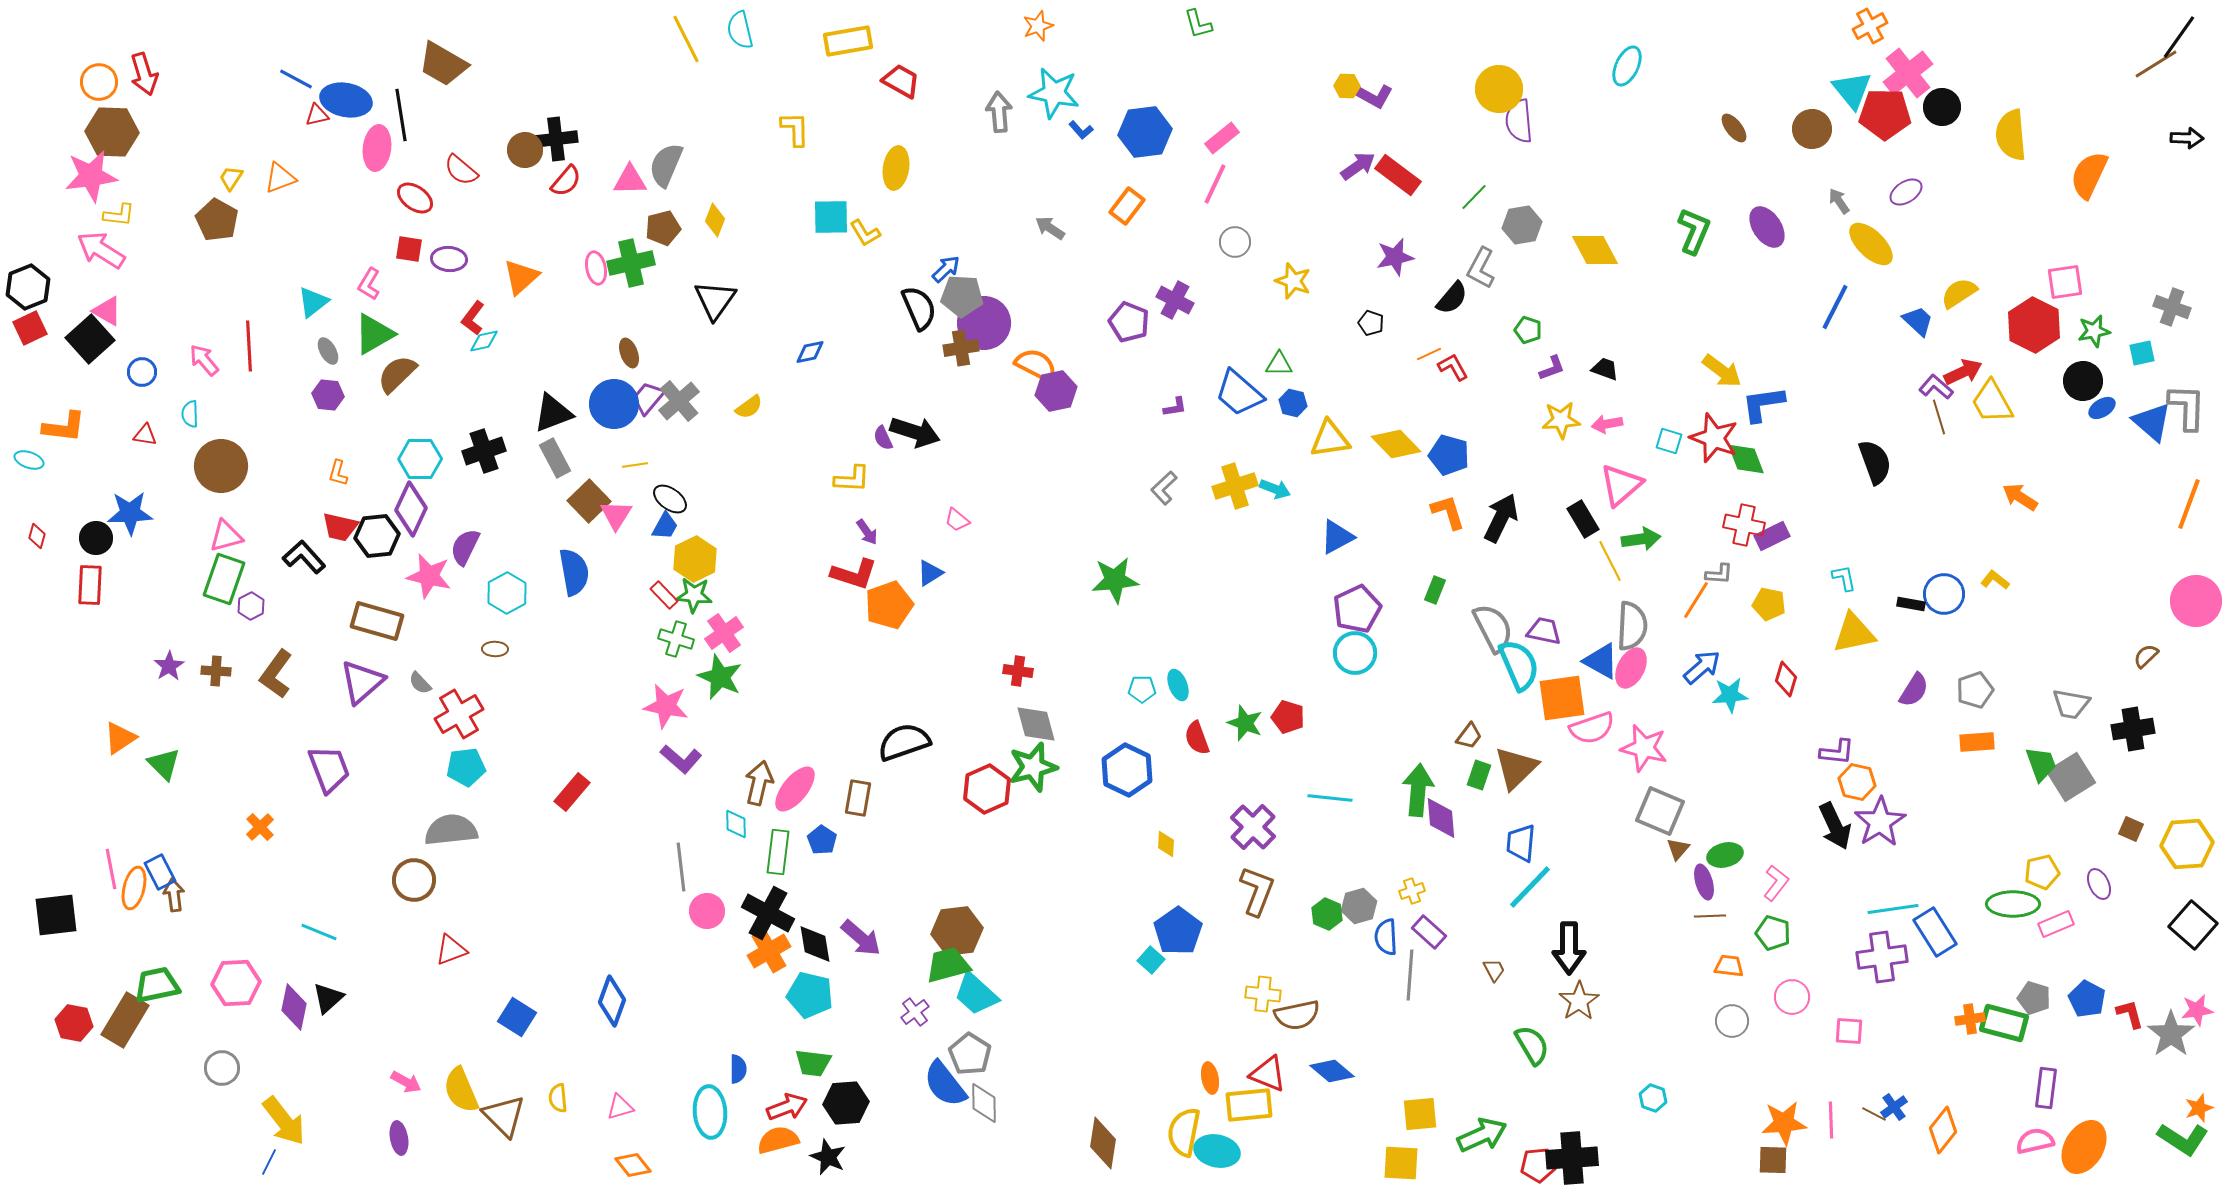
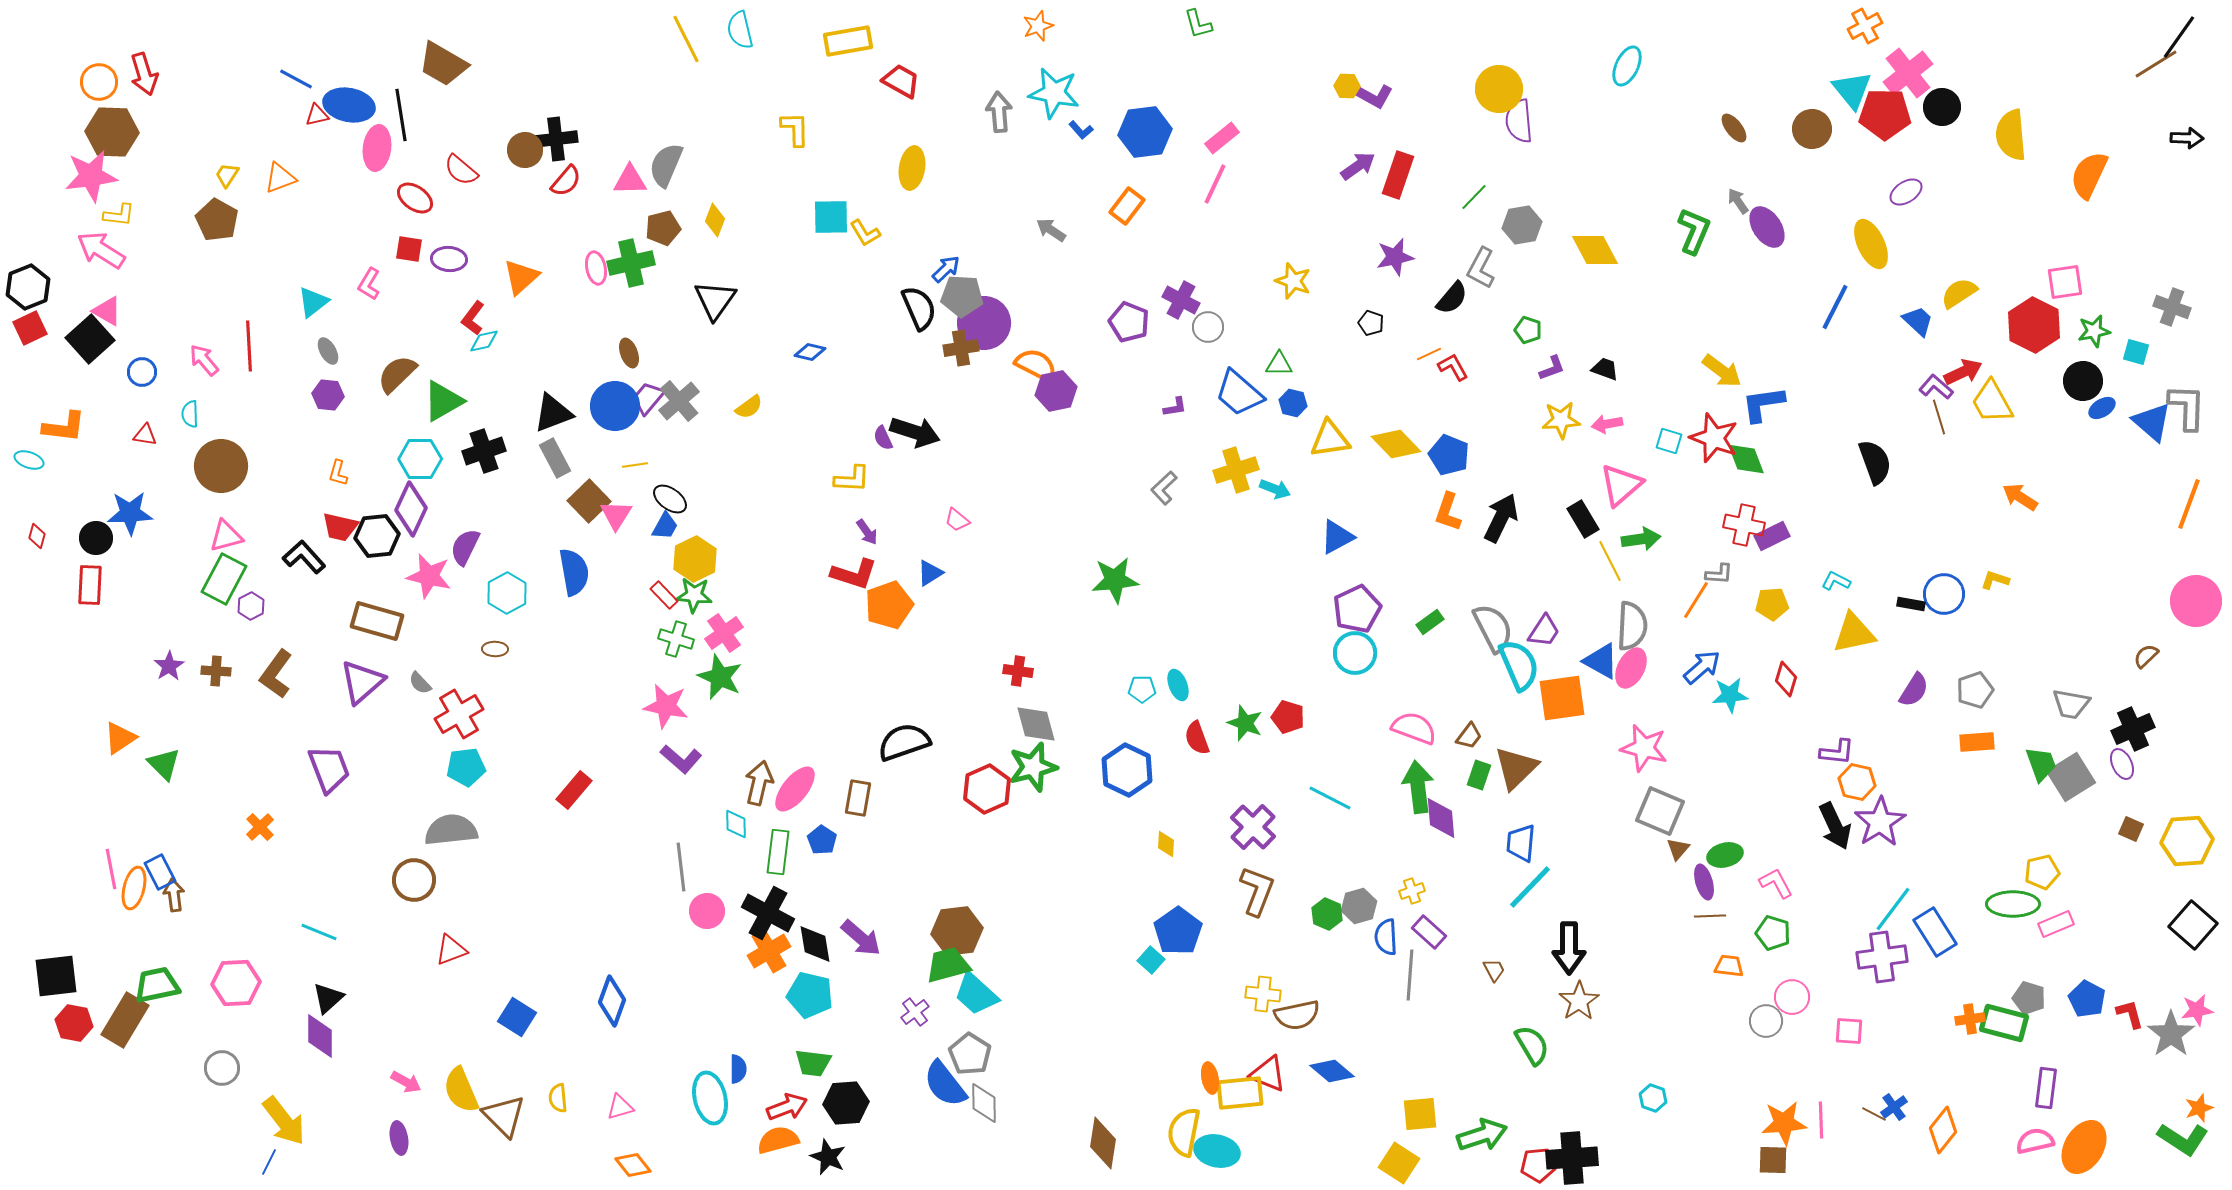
orange cross at (1870, 26): moved 5 px left
blue ellipse at (346, 100): moved 3 px right, 5 px down
yellow ellipse at (896, 168): moved 16 px right
red rectangle at (1398, 175): rotated 72 degrees clockwise
yellow trapezoid at (231, 178): moved 4 px left, 3 px up
gray arrow at (1839, 201): moved 101 px left
gray arrow at (1050, 228): moved 1 px right, 2 px down
gray circle at (1235, 242): moved 27 px left, 85 px down
yellow ellipse at (1871, 244): rotated 21 degrees clockwise
purple cross at (1175, 300): moved 6 px right
green triangle at (374, 334): moved 69 px right, 67 px down
blue diamond at (810, 352): rotated 24 degrees clockwise
cyan square at (2142, 353): moved 6 px left, 1 px up; rotated 28 degrees clockwise
blue circle at (614, 404): moved 1 px right, 2 px down
blue pentagon at (1449, 455): rotated 6 degrees clockwise
yellow cross at (1235, 486): moved 1 px right, 16 px up
orange L-shape at (1448, 512): rotated 144 degrees counterclockwise
cyan L-shape at (1844, 578): moved 8 px left, 3 px down; rotated 52 degrees counterclockwise
green rectangle at (224, 579): rotated 9 degrees clockwise
yellow L-shape at (1995, 580): rotated 20 degrees counterclockwise
green rectangle at (1435, 590): moved 5 px left, 32 px down; rotated 32 degrees clockwise
yellow pentagon at (1769, 604): moved 3 px right; rotated 16 degrees counterclockwise
purple trapezoid at (1544, 631): rotated 111 degrees clockwise
pink semicircle at (1592, 728): moved 178 px left; rotated 141 degrees counterclockwise
black cross at (2133, 729): rotated 15 degrees counterclockwise
green arrow at (1418, 790): moved 3 px up; rotated 12 degrees counterclockwise
red rectangle at (572, 792): moved 2 px right, 2 px up
cyan line at (1330, 798): rotated 21 degrees clockwise
yellow hexagon at (2187, 844): moved 3 px up
pink L-shape at (1776, 883): rotated 66 degrees counterclockwise
purple ellipse at (2099, 884): moved 23 px right, 120 px up
cyan line at (1893, 909): rotated 45 degrees counterclockwise
black square at (56, 915): moved 61 px down
gray pentagon at (2034, 998): moved 5 px left
purple diamond at (294, 1007): moved 26 px right, 29 px down; rotated 12 degrees counterclockwise
gray circle at (1732, 1021): moved 34 px right
yellow rectangle at (1249, 1105): moved 9 px left, 12 px up
cyan ellipse at (710, 1112): moved 14 px up; rotated 9 degrees counterclockwise
pink line at (1831, 1120): moved 10 px left
green arrow at (1482, 1135): rotated 6 degrees clockwise
yellow square at (1401, 1163): moved 2 px left; rotated 30 degrees clockwise
